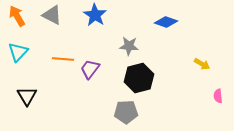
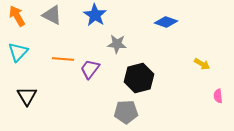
gray star: moved 12 px left, 2 px up
